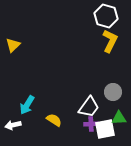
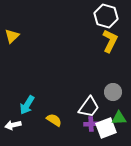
yellow triangle: moved 1 px left, 9 px up
white square: moved 1 px right, 1 px up; rotated 10 degrees counterclockwise
